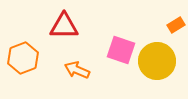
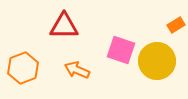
orange hexagon: moved 10 px down
